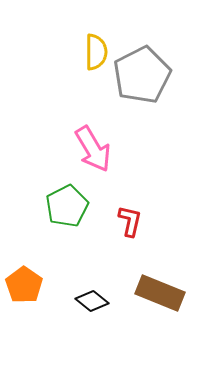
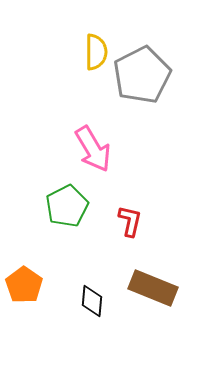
brown rectangle: moved 7 px left, 5 px up
black diamond: rotated 56 degrees clockwise
